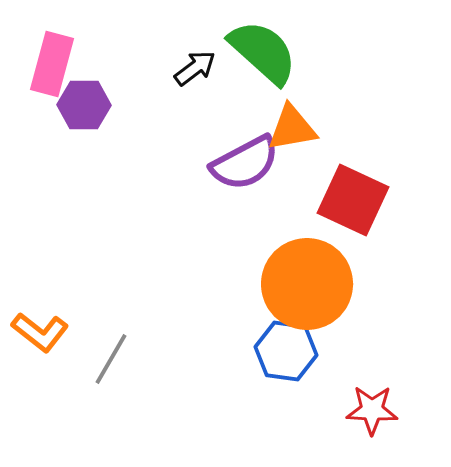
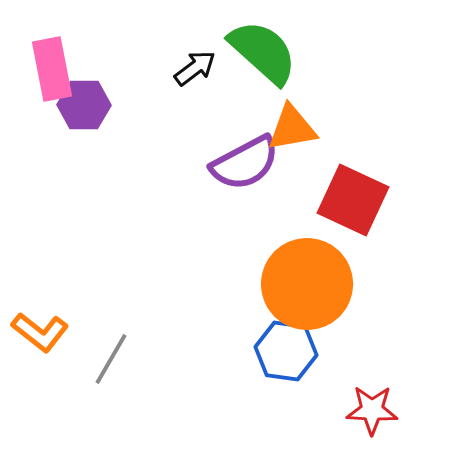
pink rectangle: moved 5 px down; rotated 26 degrees counterclockwise
